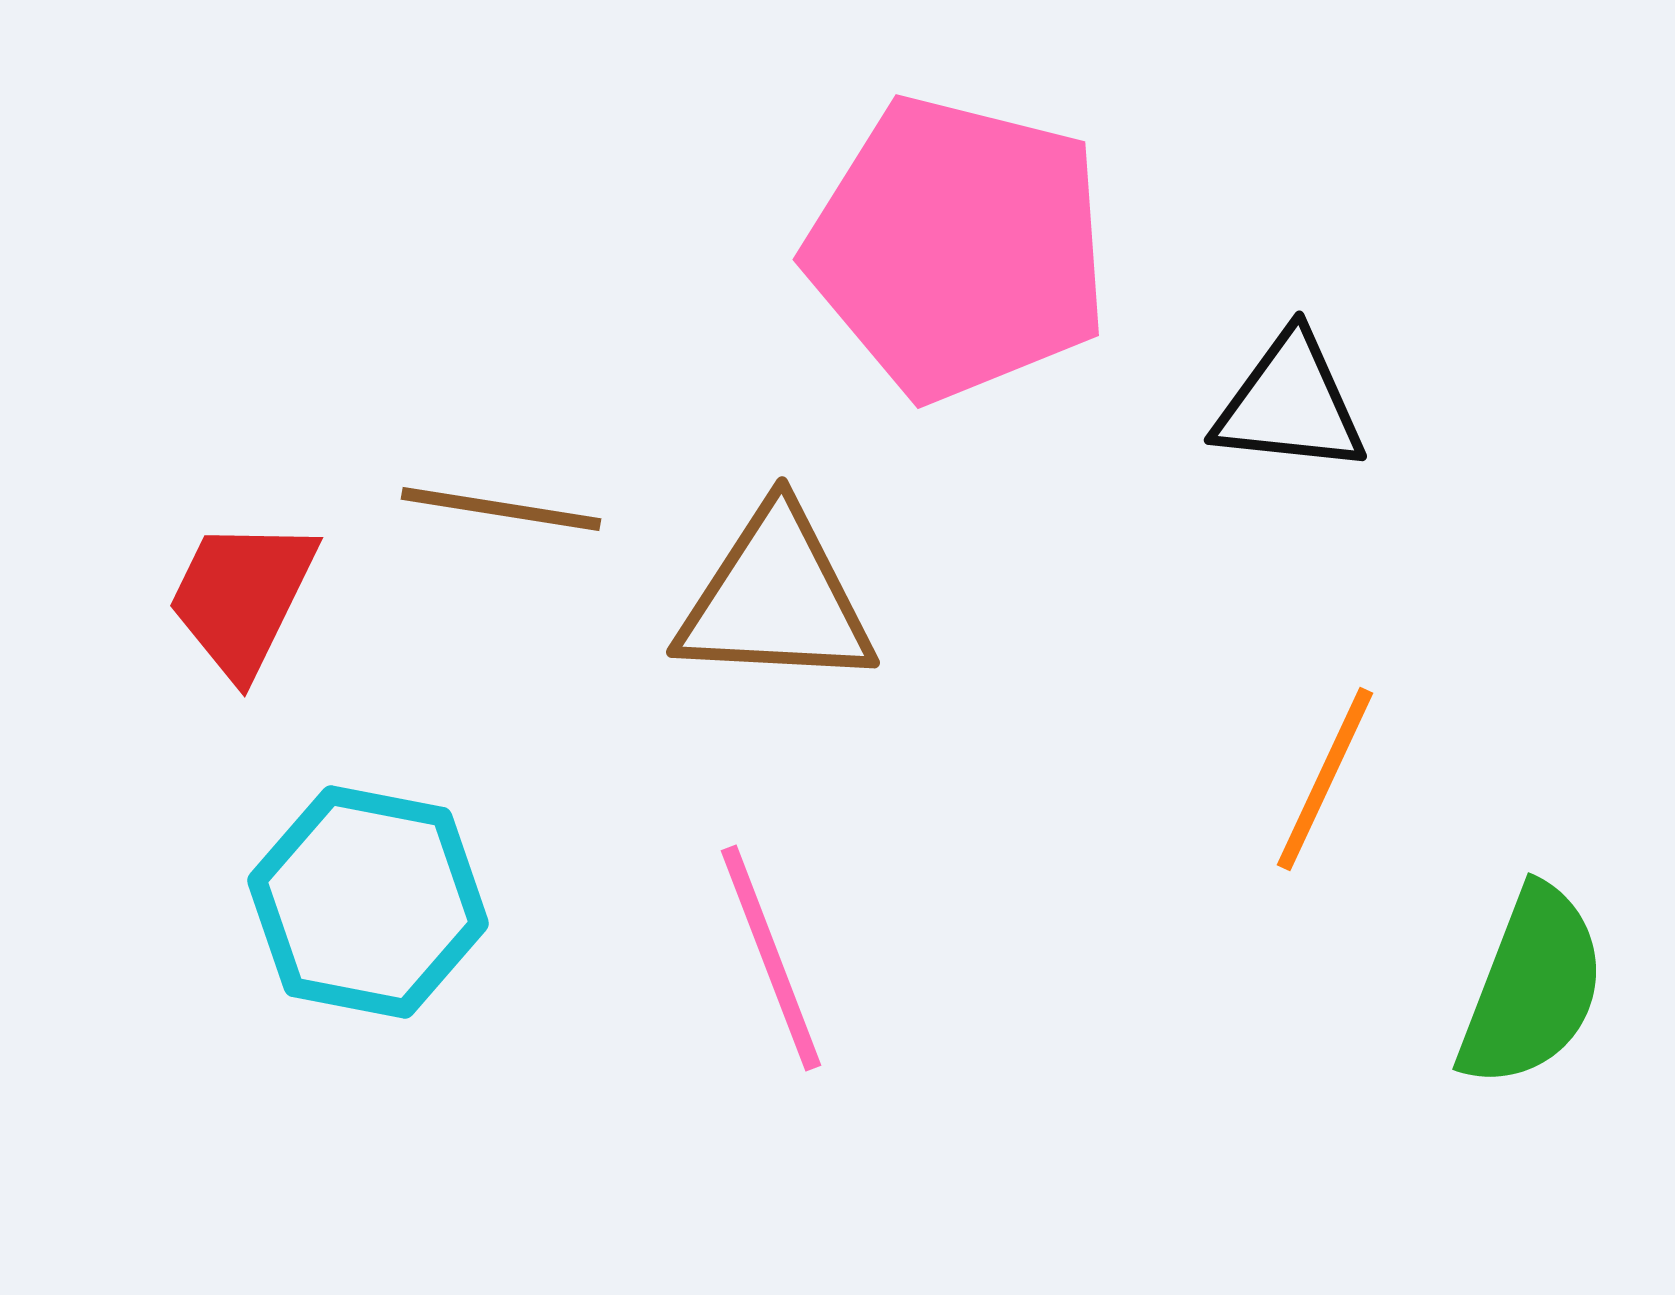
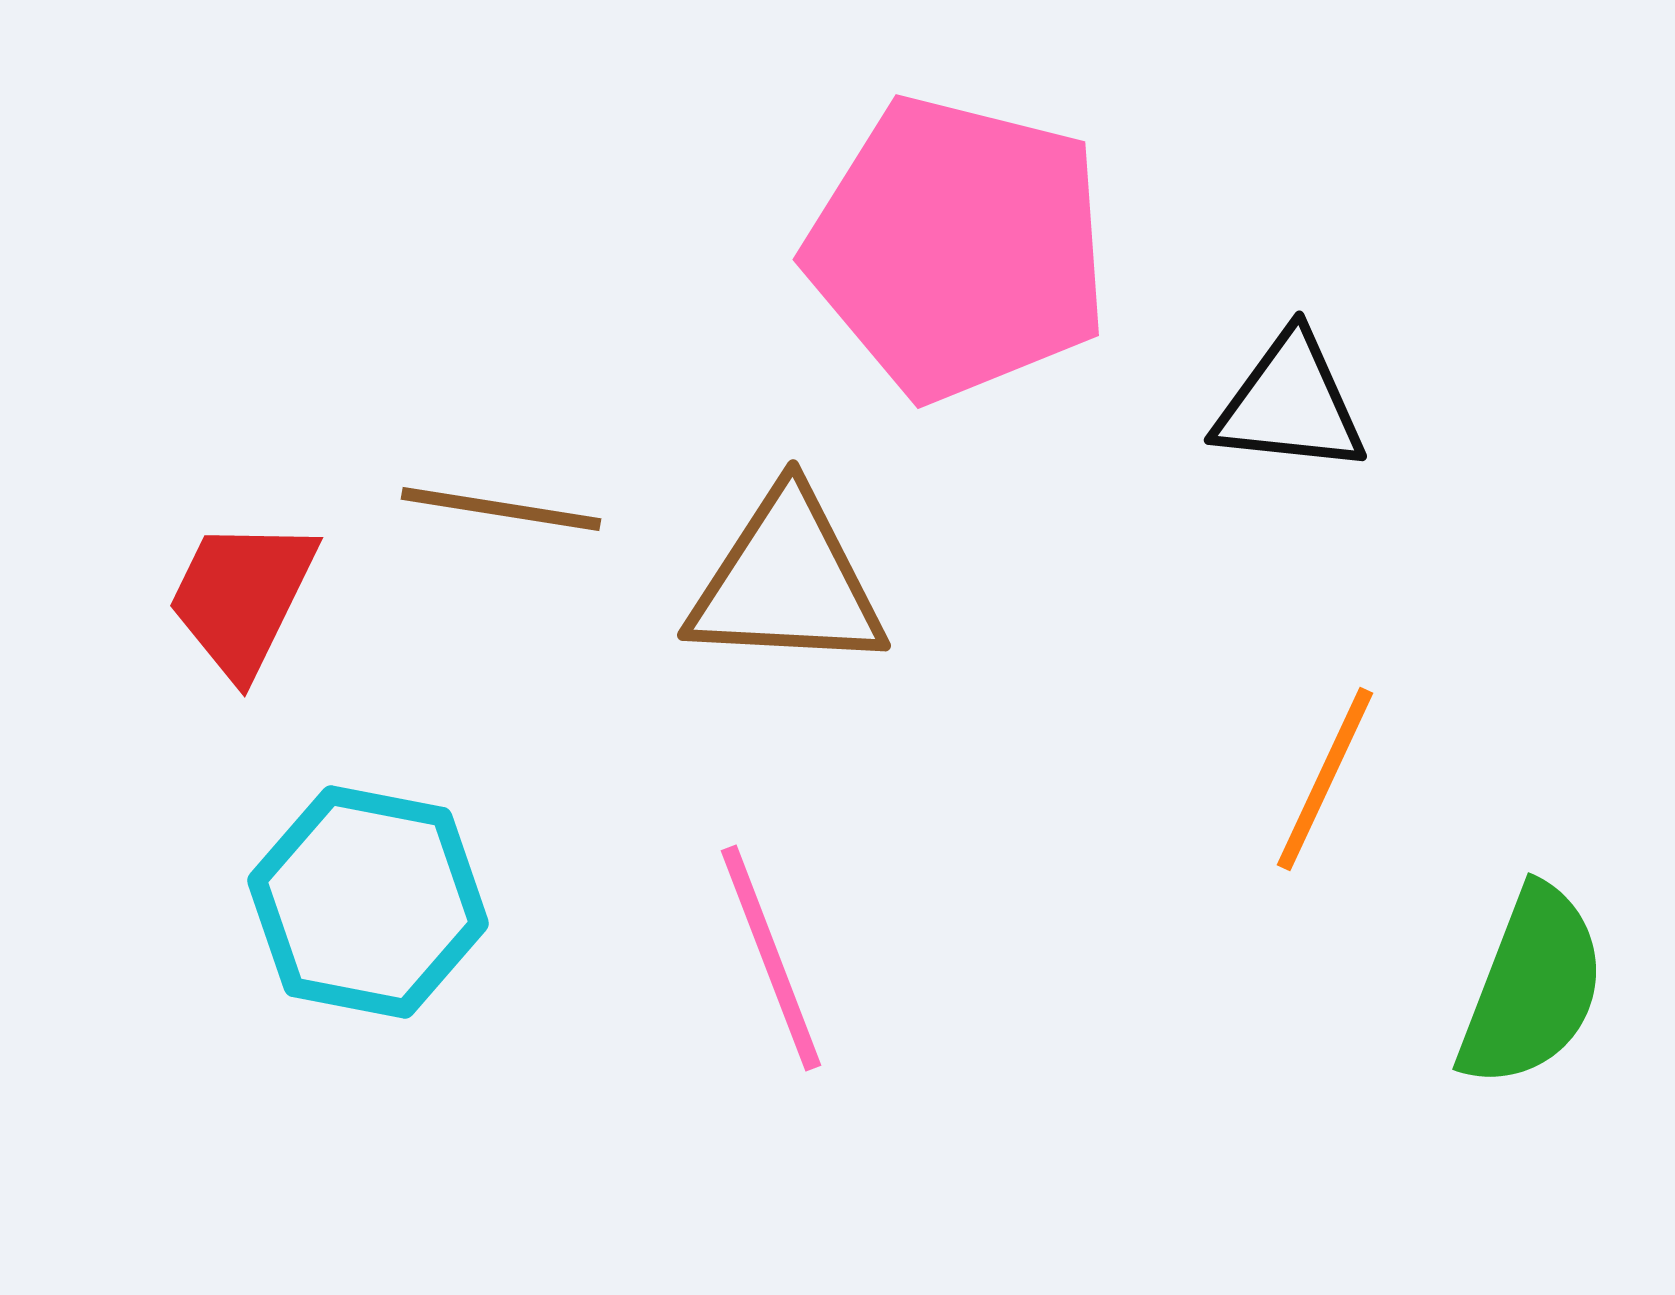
brown triangle: moved 11 px right, 17 px up
